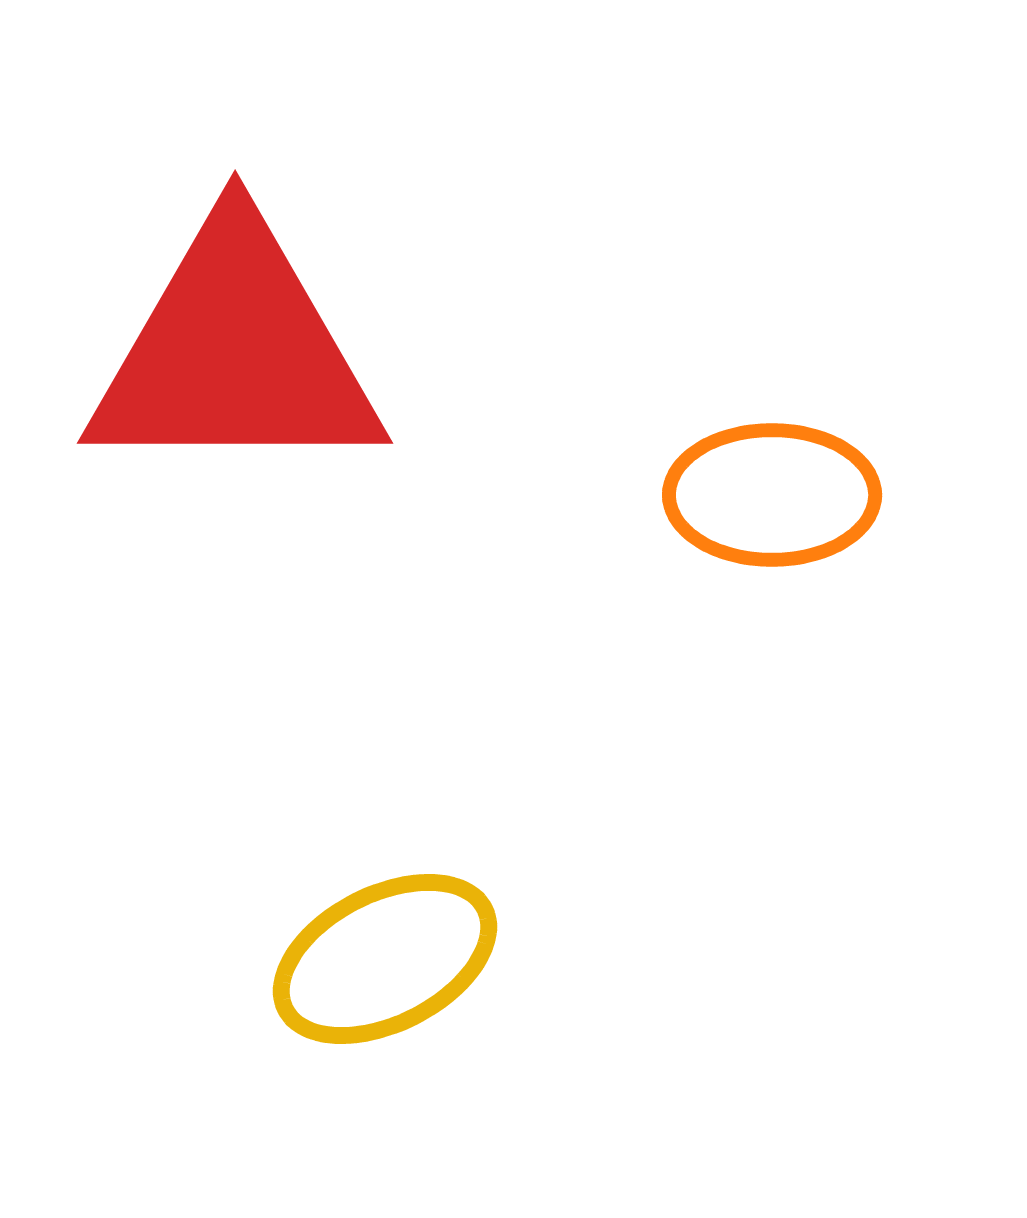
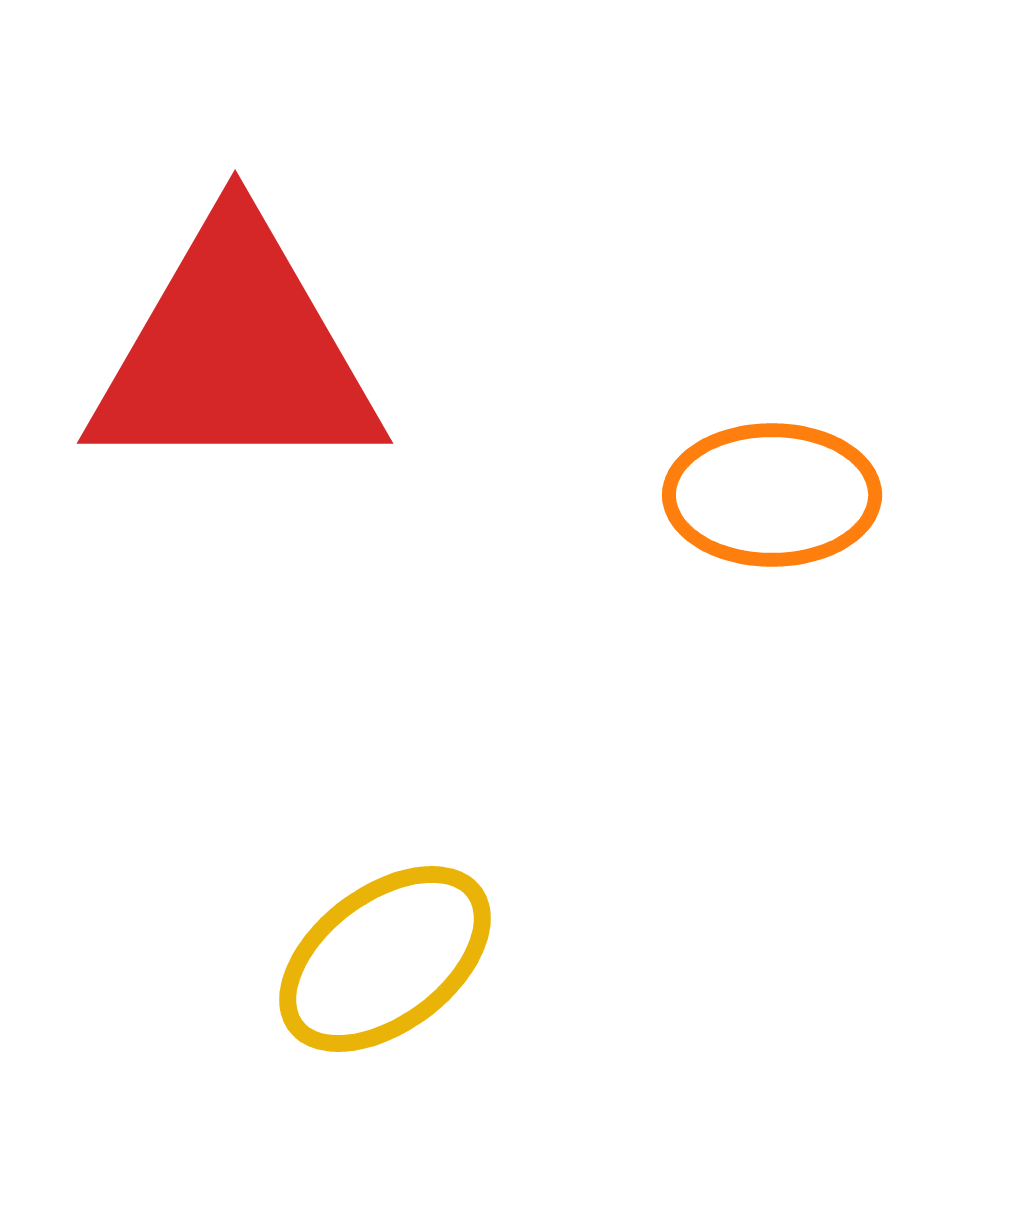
yellow ellipse: rotated 10 degrees counterclockwise
